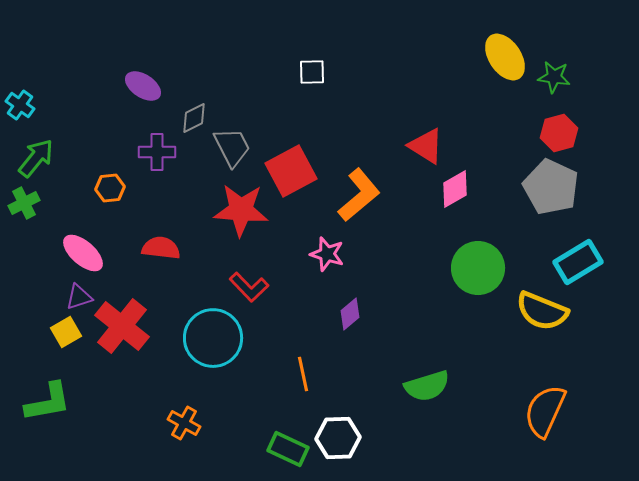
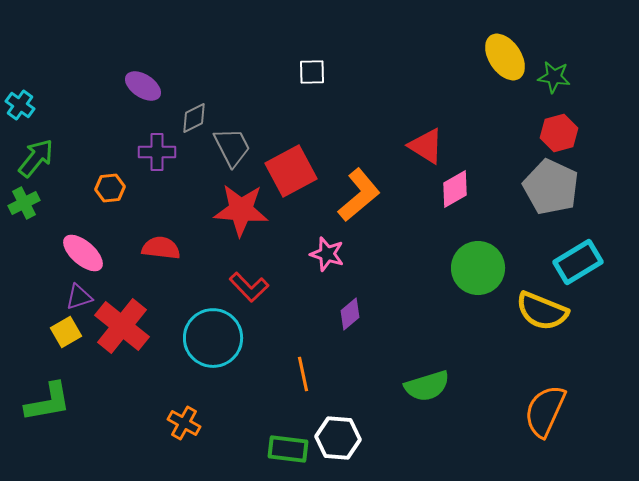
white hexagon: rotated 6 degrees clockwise
green rectangle: rotated 18 degrees counterclockwise
